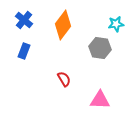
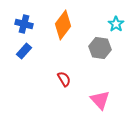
blue cross: moved 4 px down; rotated 24 degrees counterclockwise
cyan star: rotated 28 degrees counterclockwise
blue rectangle: rotated 21 degrees clockwise
pink triangle: rotated 45 degrees clockwise
